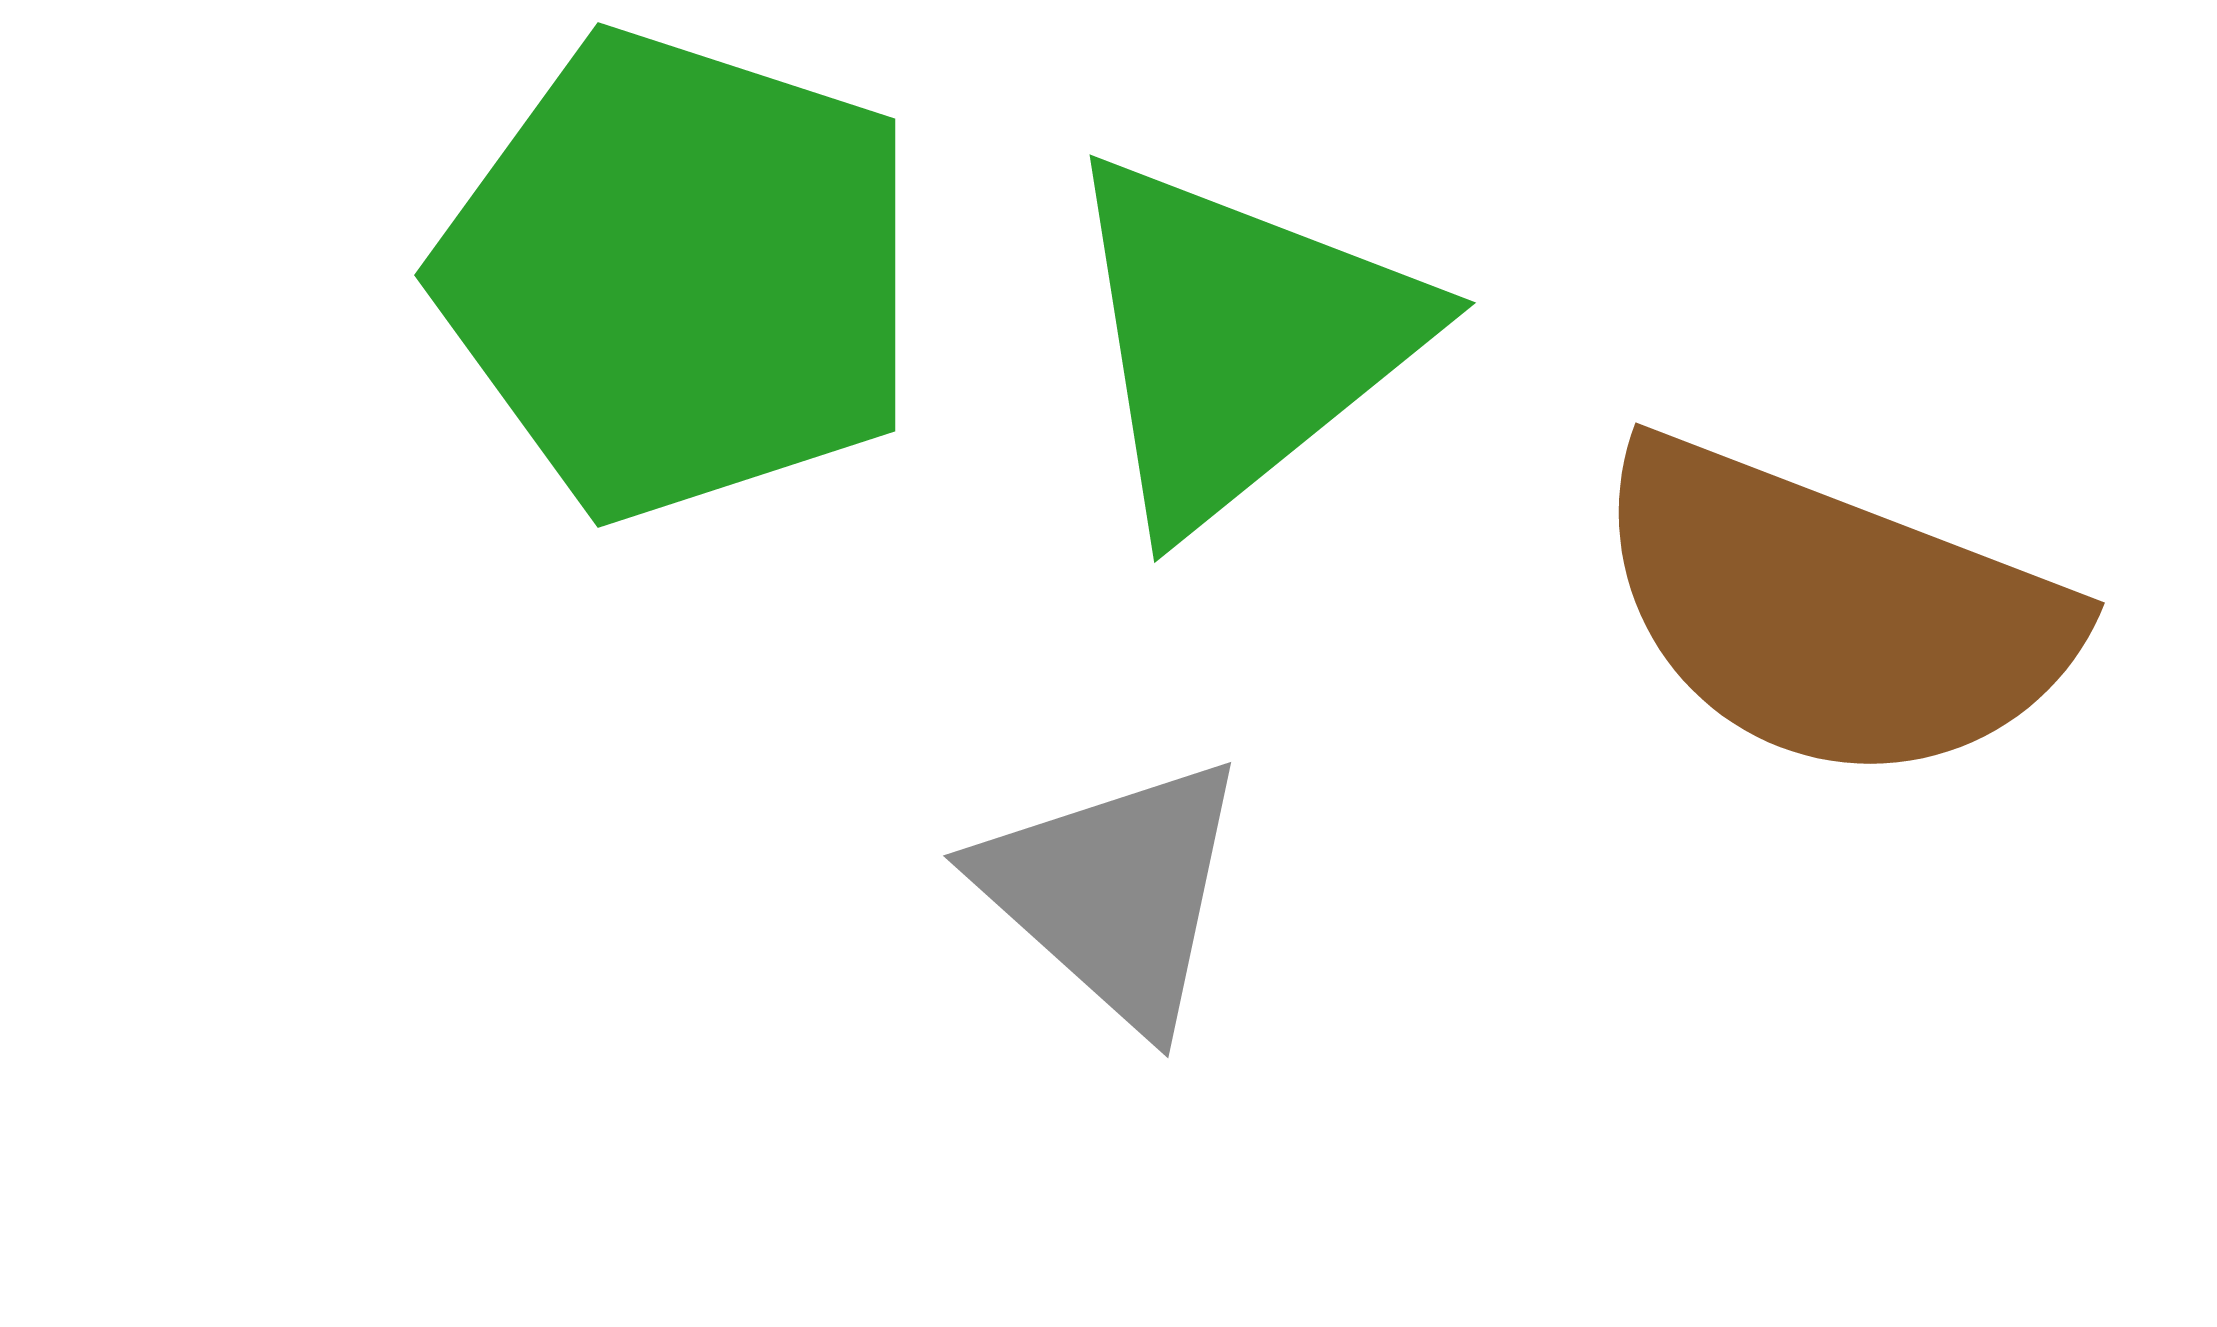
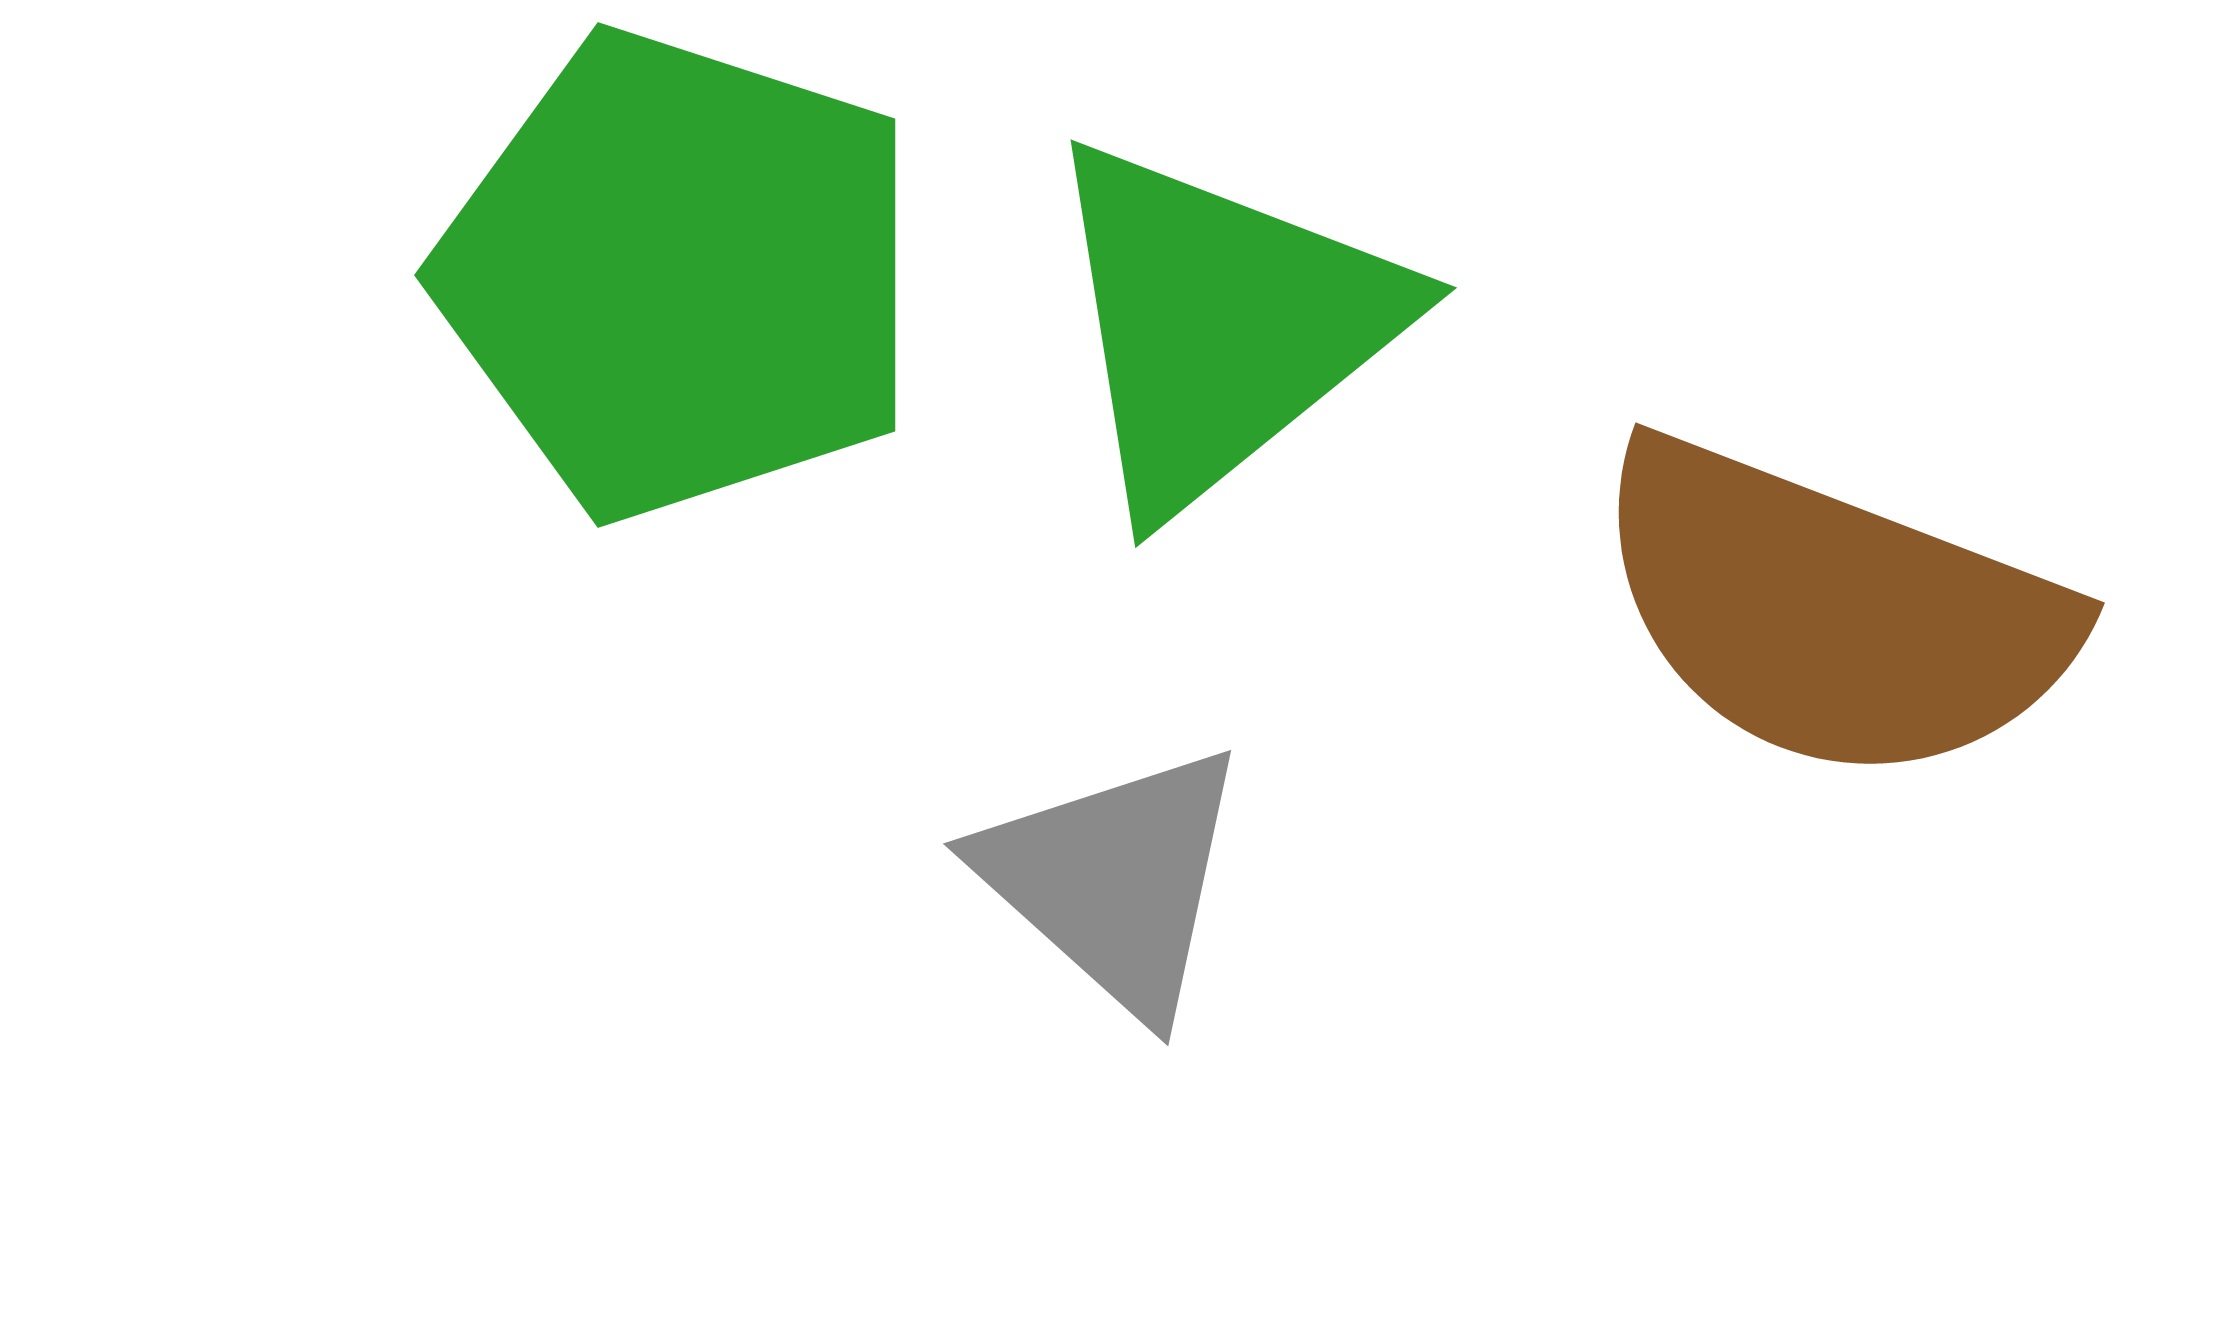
green triangle: moved 19 px left, 15 px up
gray triangle: moved 12 px up
